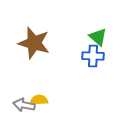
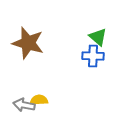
brown star: moved 6 px left
